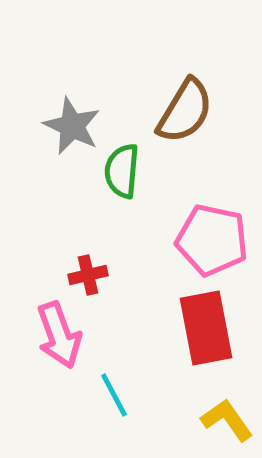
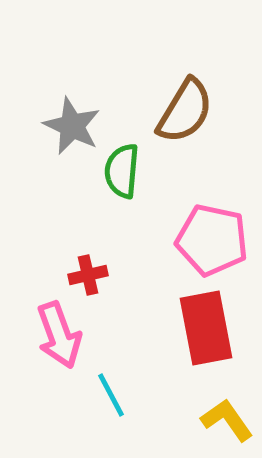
cyan line: moved 3 px left
